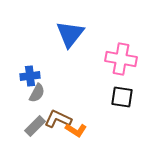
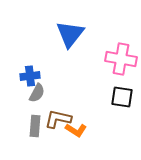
brown L-shape: rotated 12 degrees counterclockwise
gray rectangle: rotated 40 degrees counterclockwise
